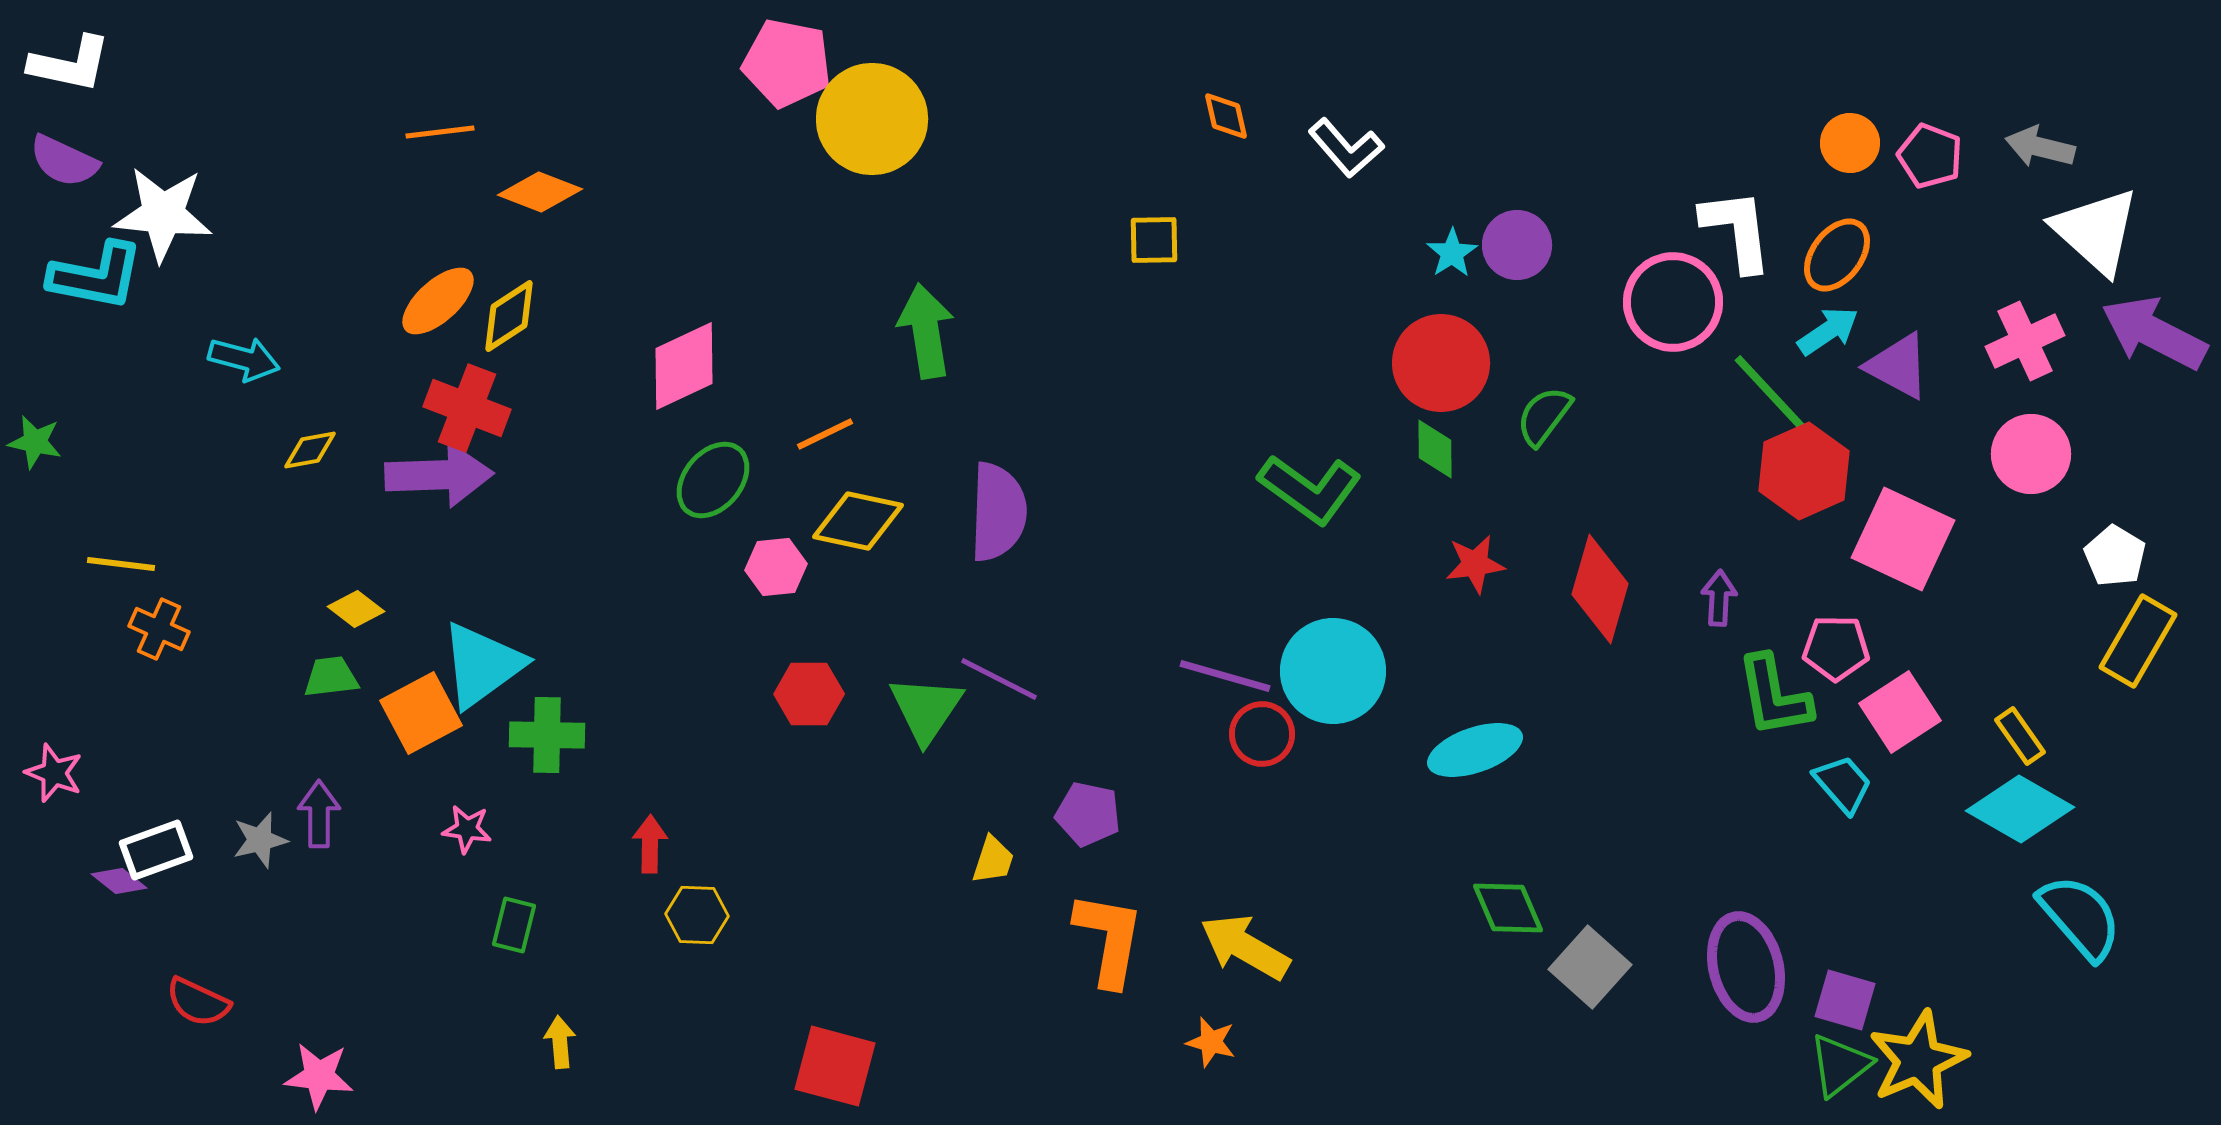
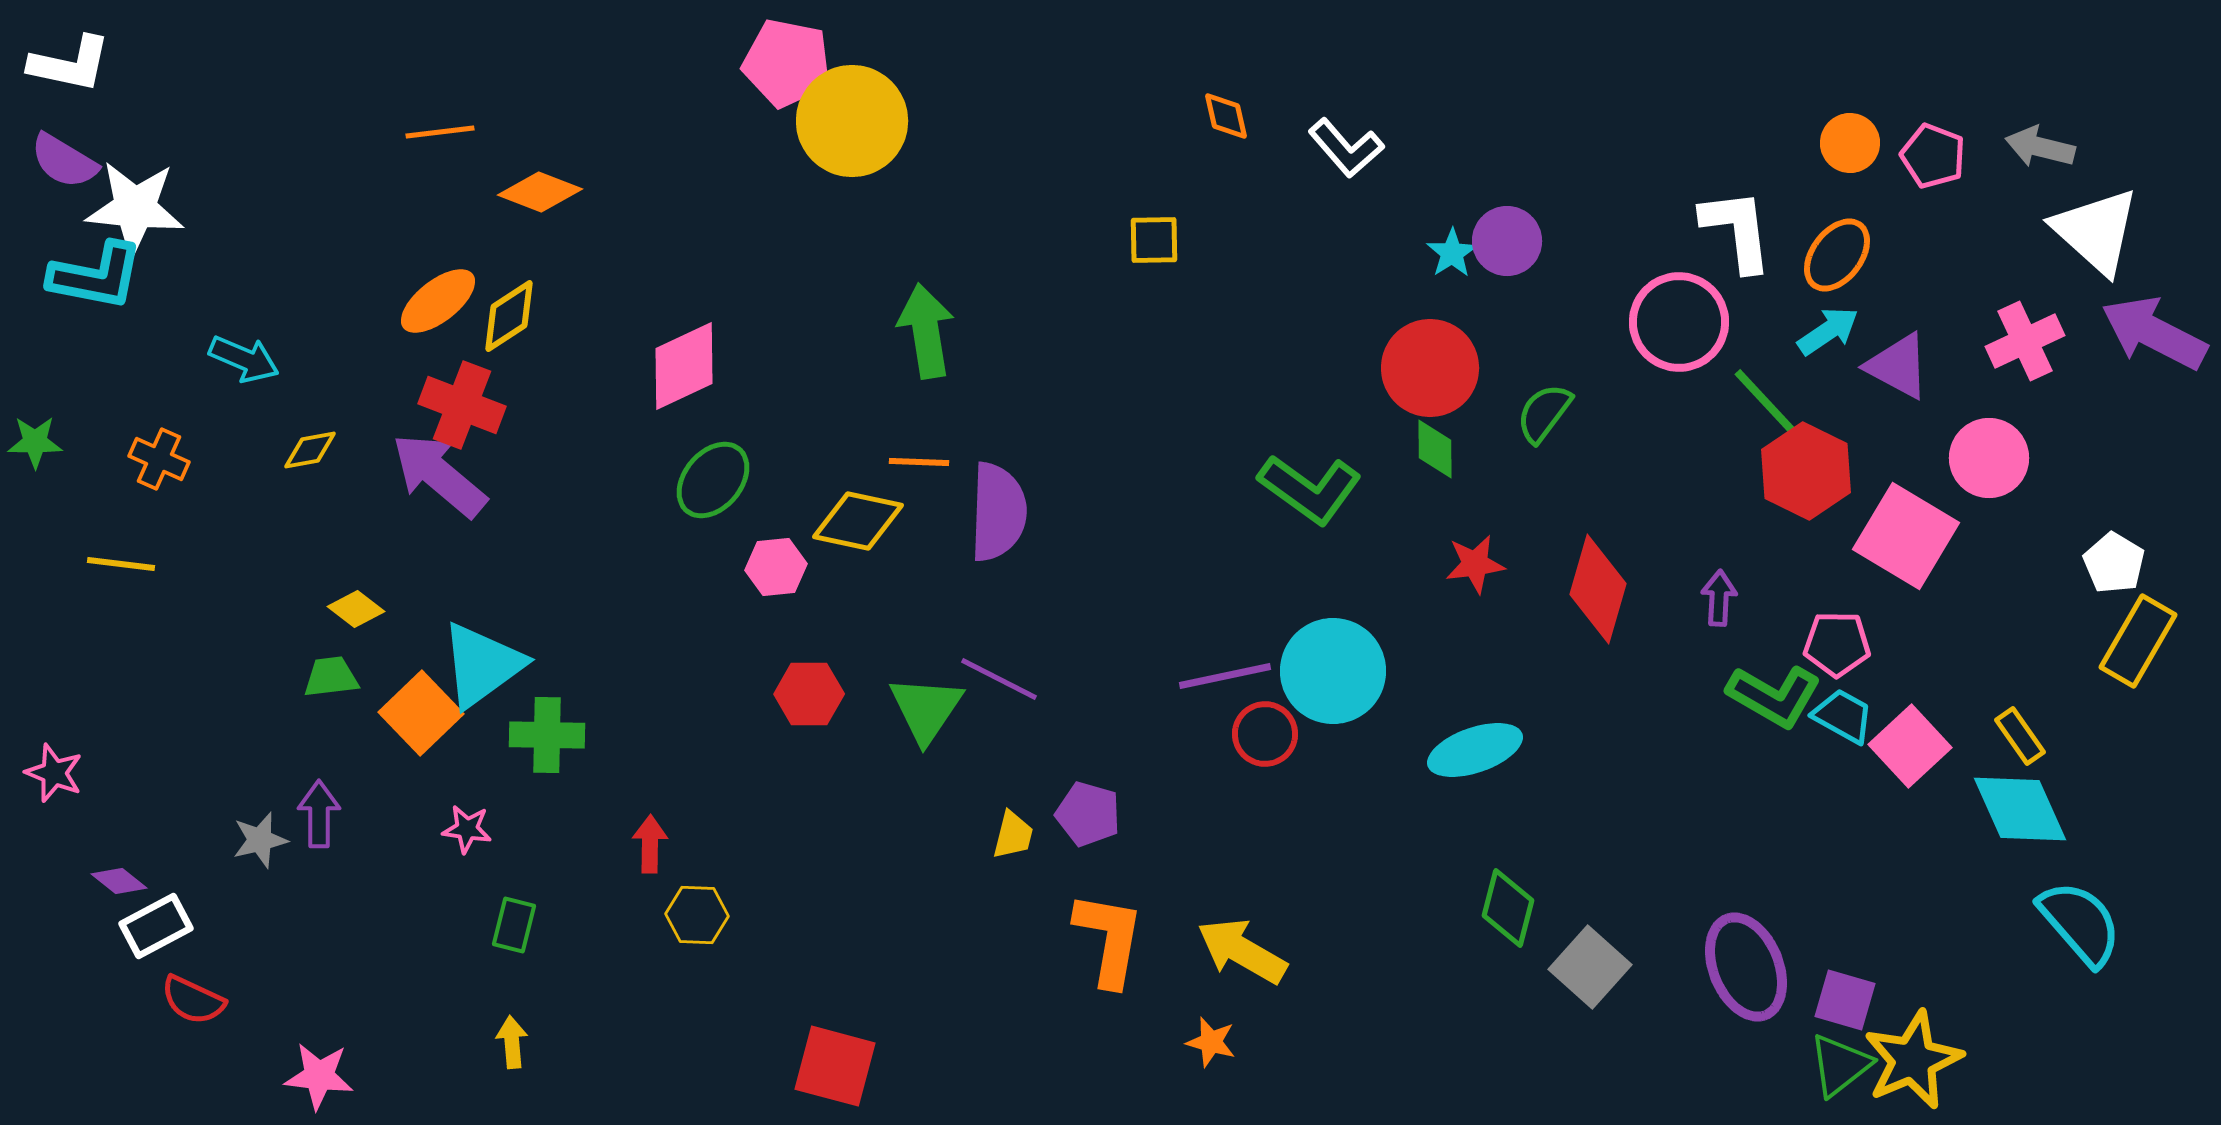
yellow circle at (872, 119): moved 20 px left, 2 px down
pink pentagon at (1930, 156): moved 3 px right
purple semicircle at (64, 161): rotated 6 degrees clockwise
white star at (163, 214): moved 28 px left, 6 px up
purple circle at (1517, 245): moved 10 px left, 4 px up
orange ellipse at (438, 301): rotated 4 degrees clockwise
pink circle at (1673, 302): moved 6 px right, 20 px down
cyan arrow at (244, 359): rotated 8 degrees clockwise
red circle at (1441, 363): moved 11 px left, 5 px down
green line at (1772, 395): moved 14 px down
red cross at (467, 408): moved 5 px left, 3 px up
green semicircle at (1544, 416): moved 3 px up
orange line at (825, 434): moved 94 px right, 28 px down; rotated 28 degrees clockwise
green star at (35, 442): rotated 12 degrees counterclockwise
pink circle at (2031, 454): moved 42 px left, 4 px down
red hexagon at (1804, 471): moved 2 px right; rotated 10 degrees counterclockwise
purple arrow at (439, 475): rotated 138 degrees counterclockwise
pink square at (1903, 539): moved 3 px right, 3 px up; rotated 6 degrees clockwise
white pentagon at (2115, 556): moved 1 px left, 7 px down
red diamond at (1600, 589): moved 2 px left
orange cross at (159, 629): moved 170 px up
pink pentagon at (1836, 648): moved 1 px right, 4 px up
purple line at (1225, 676): rotated 28 degrees counterclockwise
green L-shape at (1774, 696): rotated 50 degrees counterclockwise
pink square at (1900, 712): moved 10 px right, 34 px down; rotated 10 degrees counterclockwise
orange square at (421, 713): rotated 16 degrees counterclockwise
red circle at (1262, 734): moved 3 px right
cyan trapezoid at (1843, 784): moved 68 px up; rotated 20 degrees counterclockwise
cyan diamond at (2020, 809): rotated 36 degrees clockwise
purple pentagon at (1088, 814): rotated 4 degrees clockwise
white rectangle at (156, 850): moved 76 px down; rotated 8 degrees counterclockwise
yellow trapezoid at (993, 860): moved 20 px right, 25 px up; rotated 4 degrees counterclockwise
green diamond at (1508, 908): rotated 38 degrees clockwise
cyan semicircle at (2080, 917): moved 6 px down
yellow arrow at (1245, 947): moved 3 px left, 4 px down
purple ellipse at (1746, 967): rotated 8 degrees counterclockwise
red semicircle at (198, 1002): moved 5 px left, 2 px up
yellow arrow at (560, 1042): moved 48 px left
yellow star at (1918, 1060): moved 5 px left
